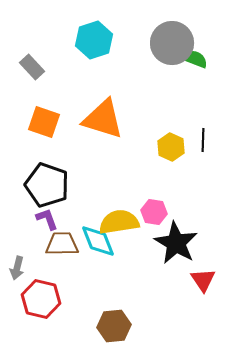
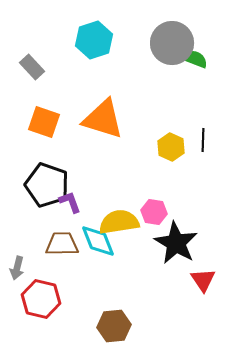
purple L-shape: moved 23 px right, 17 px up
